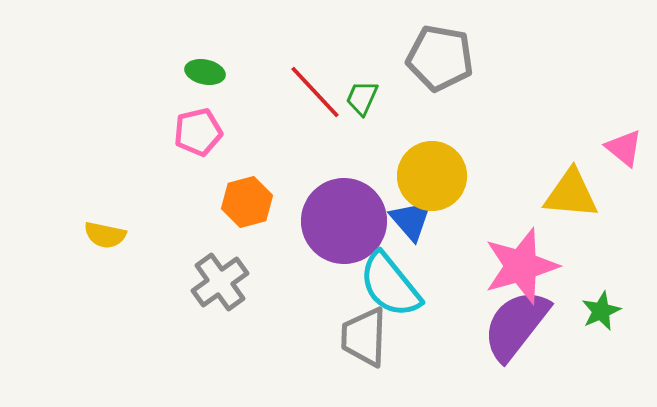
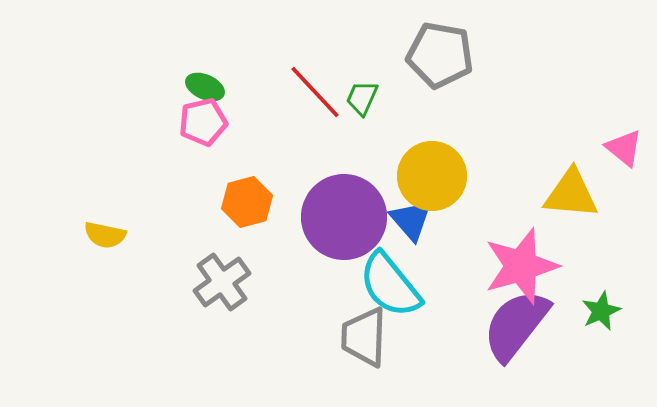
gray pentagon: moved 3 px up
green ellipse: moved 15 px down; rotated 12 degrees clockwise
pink pentagon: moved 5 px right, 10 px up
purple circle: moved 4 px up
gray cross: moved 2 px right
